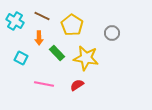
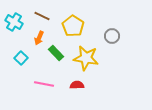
cyan cross: moved 1 px left, 1 px down
yellow pentagon: moved 1 px right, 1 px down
gray circle: moved 3 px down
orange arrow: rotated 24 degrees clockwise
green rectangle: moved 1 px left
cyan square: rotated 16 degrees clockwise
red semicircle: rotated 32 degrees clockwise
